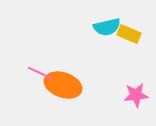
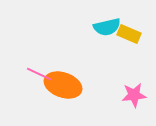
pink line: moved 1 px left, 1 px down
pink star: moved 2 px left
